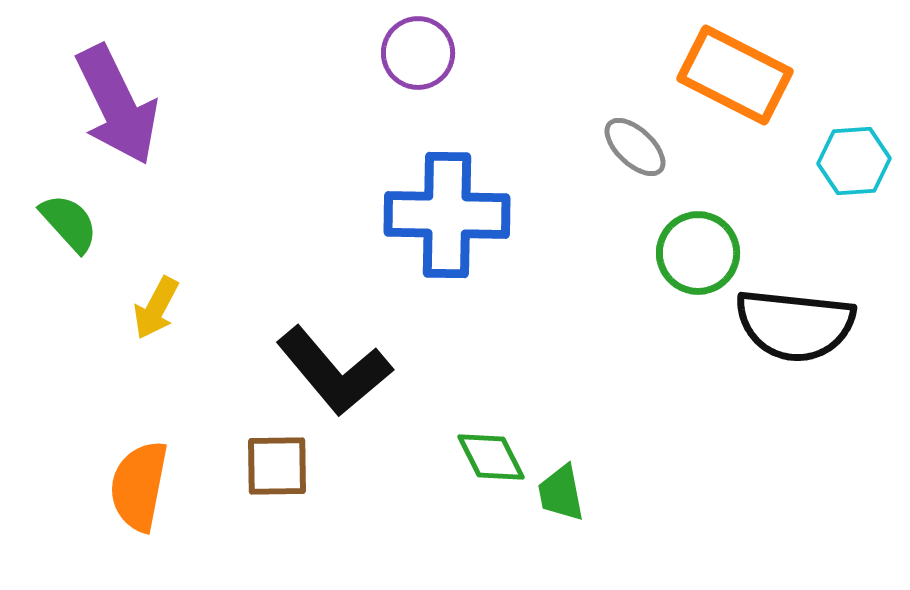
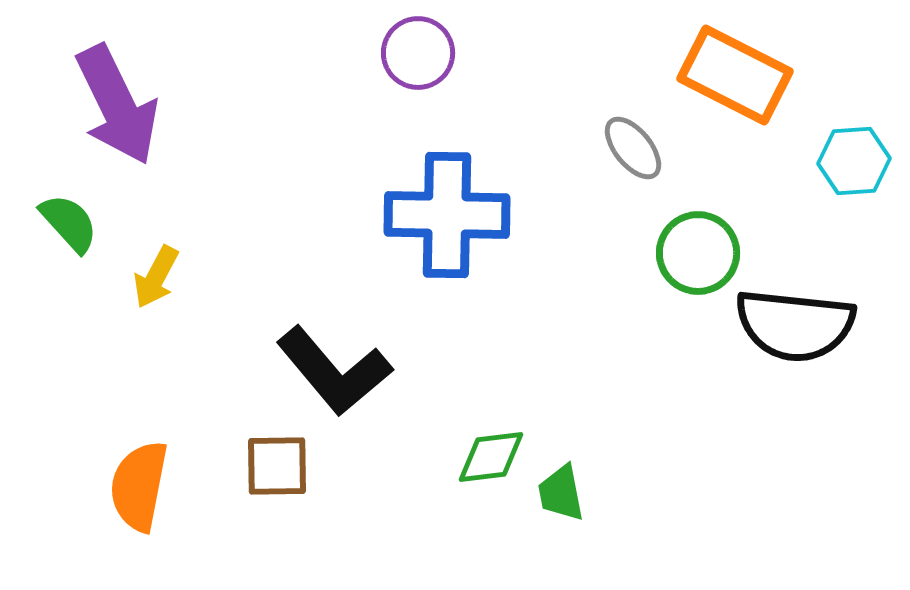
gray ellipse: moved 2 px left, 1 px down; rotated 8 degrees clockwise
yellow arrow: moved 31 px up
green diamond: rotated 70 degrees counterclockwise
